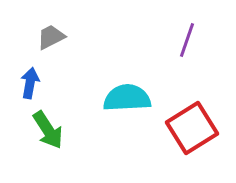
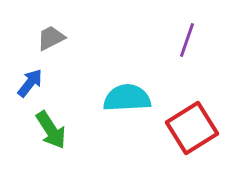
gray trapezoid: moved 1 px down
blue arrow: rotated 28 degrees clockwise
green arrow: moved 3 px right
